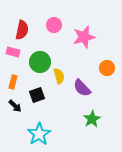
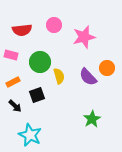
red semicircle: rotated 72 degrees clockwise
pink rectangle: moved 2 px left, 3 px down
orange rectangle: rotated 48 degrees clockwise
purple semicircle: moved 6 px right, 11 px up
cyan star: moved 9 px left, 1 px down; rotated 15 degrees counterclockwise
